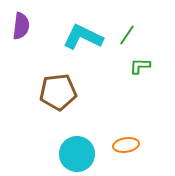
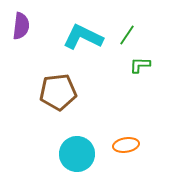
green L-shape: moved 1 px up
